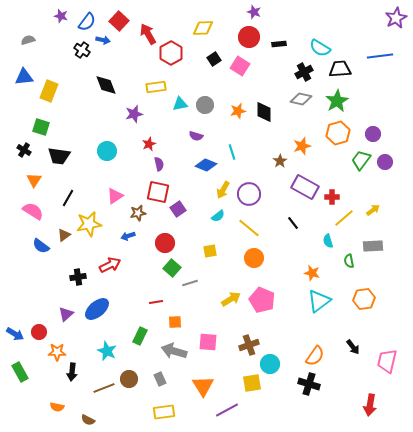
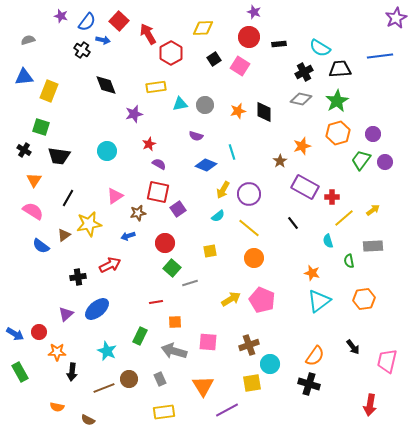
purple semicircle at (159, 164): rotated 48 degrees counterclockwise
